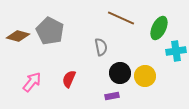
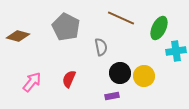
gray pentagon: moved 16 px right, 4 px up
yellow circle: moved 1 px left
